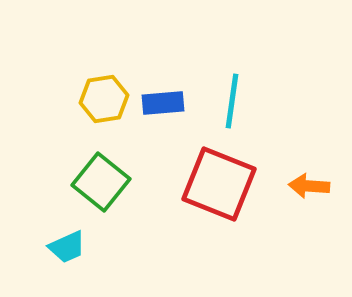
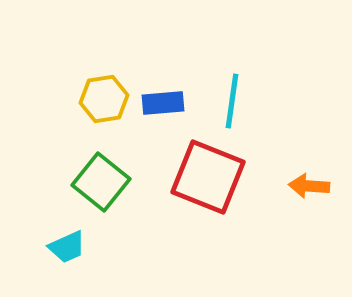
red square: moved 11 px left, 7 px up
